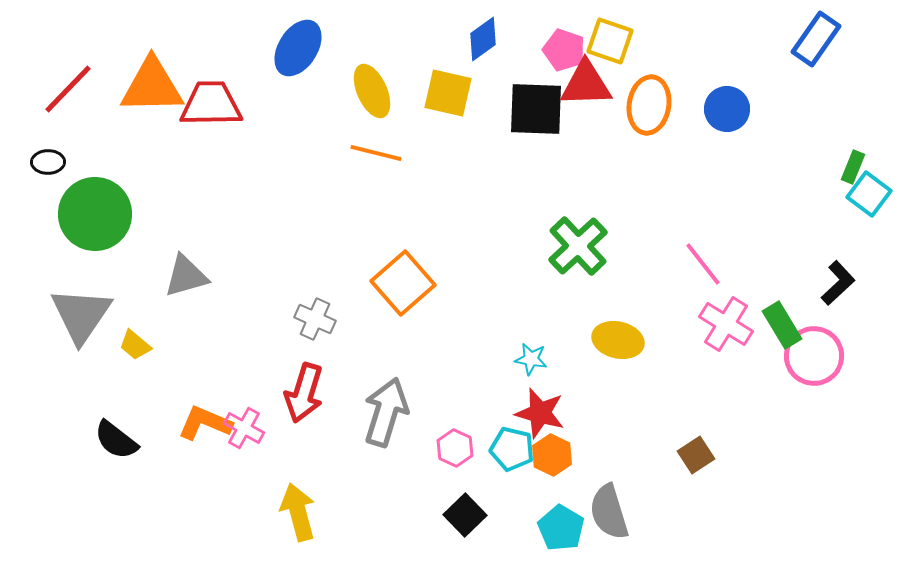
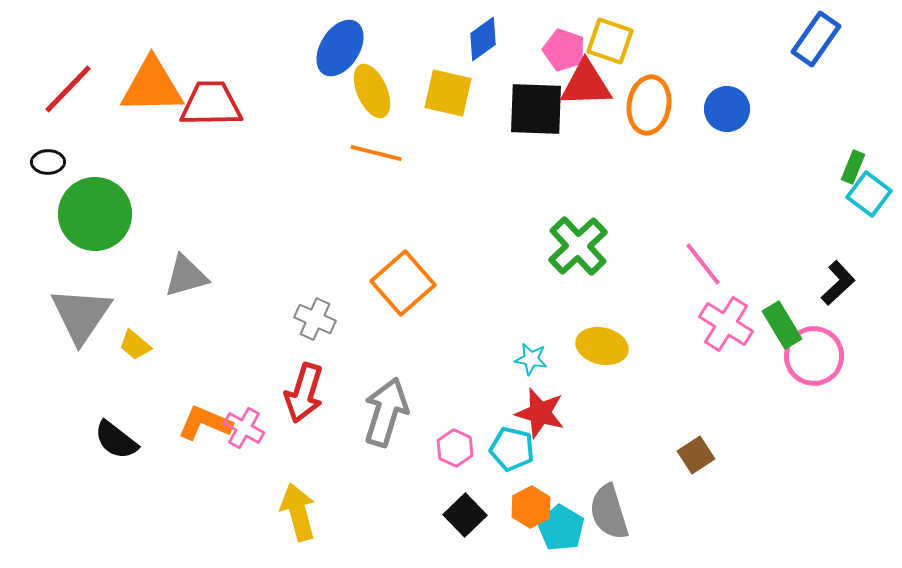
blue ellipse at (298, 48): moved 42 px right
yellow ellipse at (618, 340): moved 16 px left, 6 px down
orange hexagon at (552, 455): moved 21 px left, 52 px down; rotated 6 degrees clockwise
